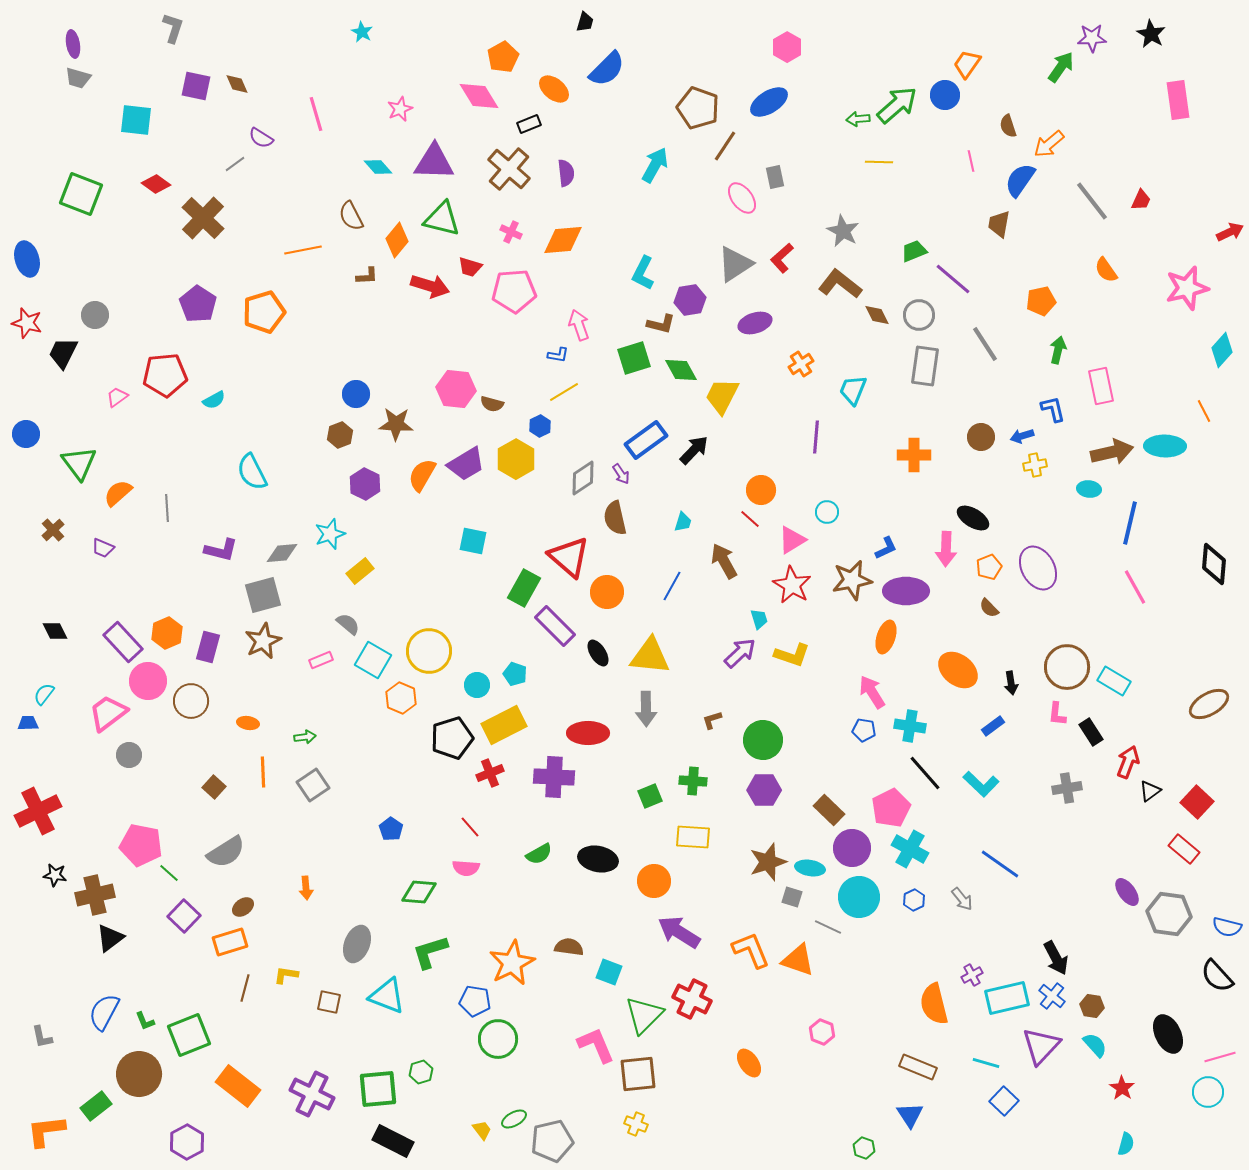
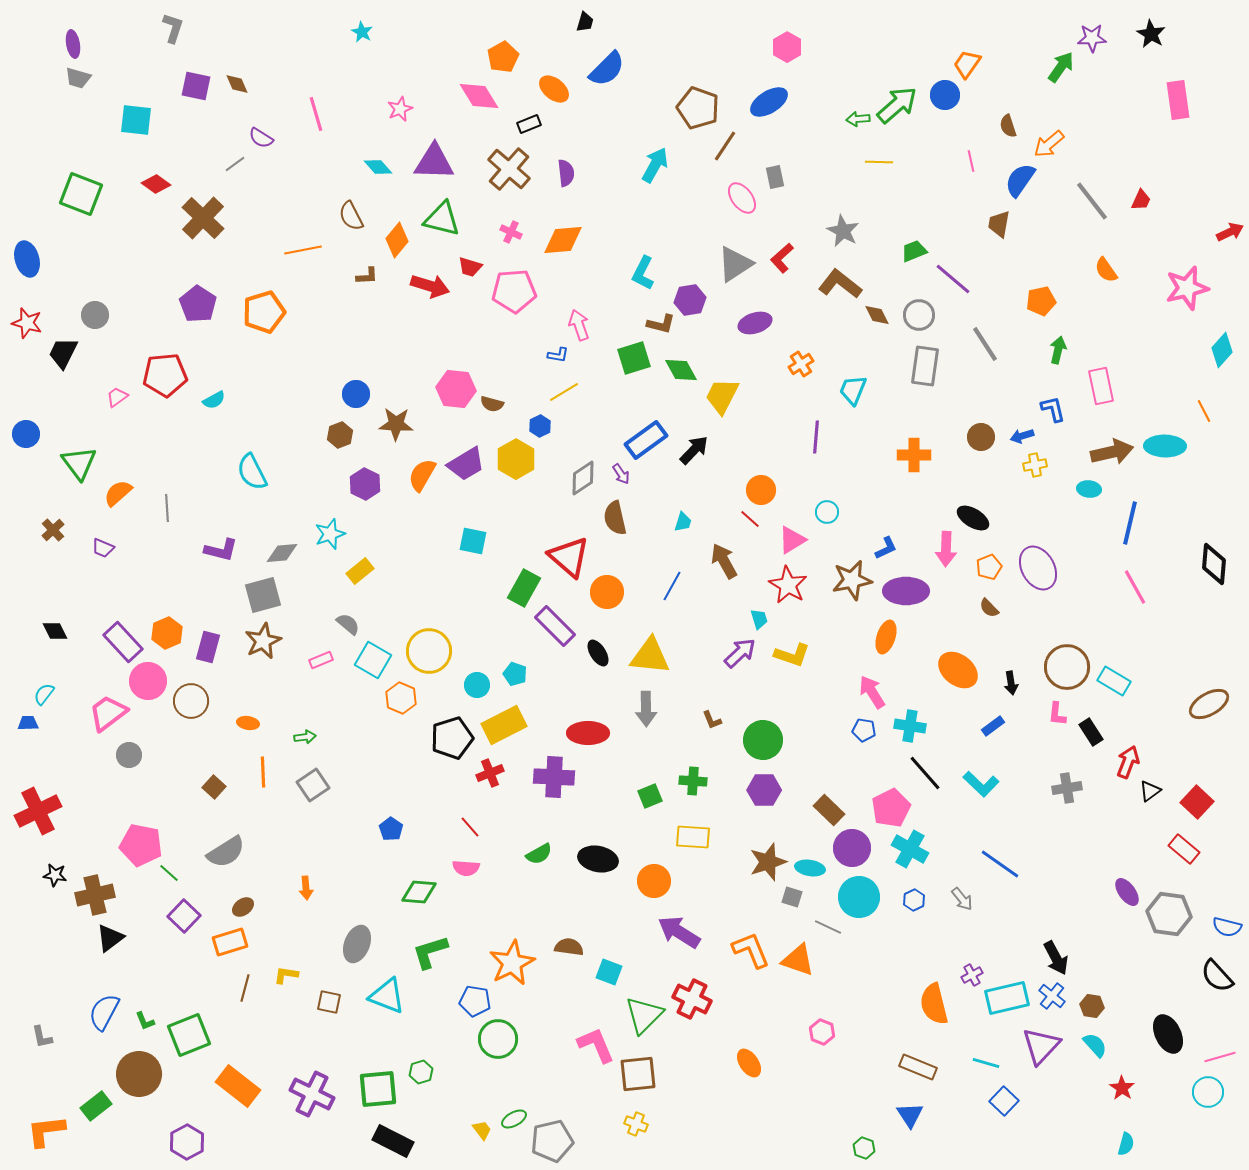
red star at (792, 585): moved 4 px left
brown L-shape at (712, 720): rotated 95 degrees counterclockwise
